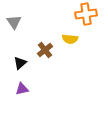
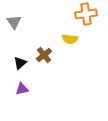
brown cross: moved 1 px left, 5 px down
